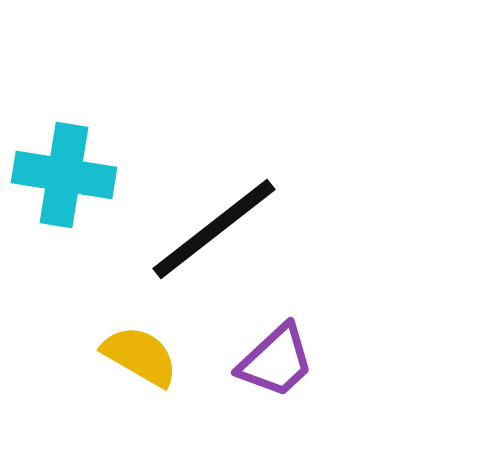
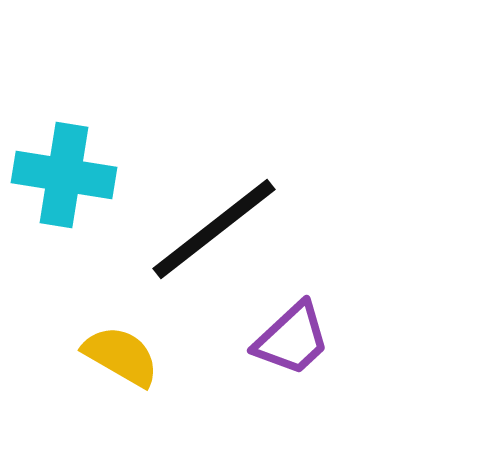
yellow semicircle: moved 19 px left
purple trapezoid: moved 16 px right, 22 px up
